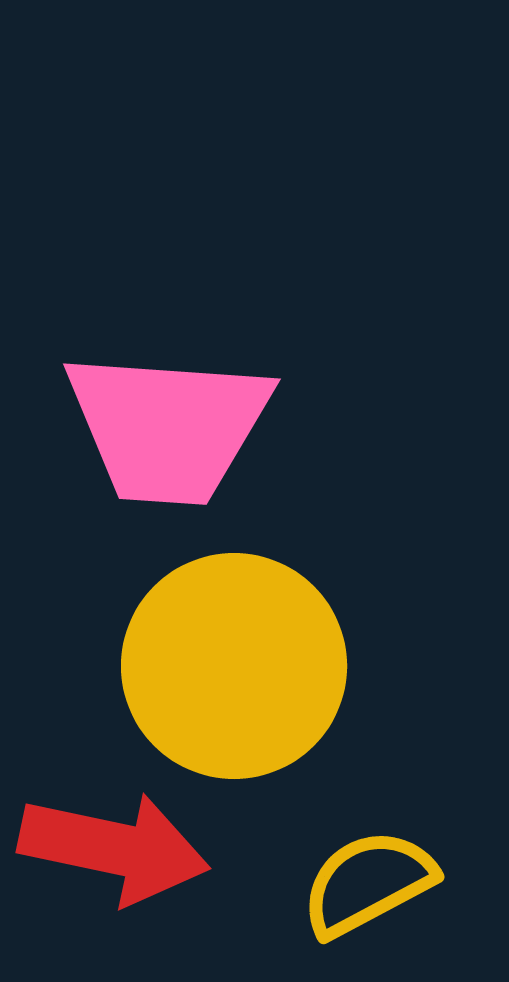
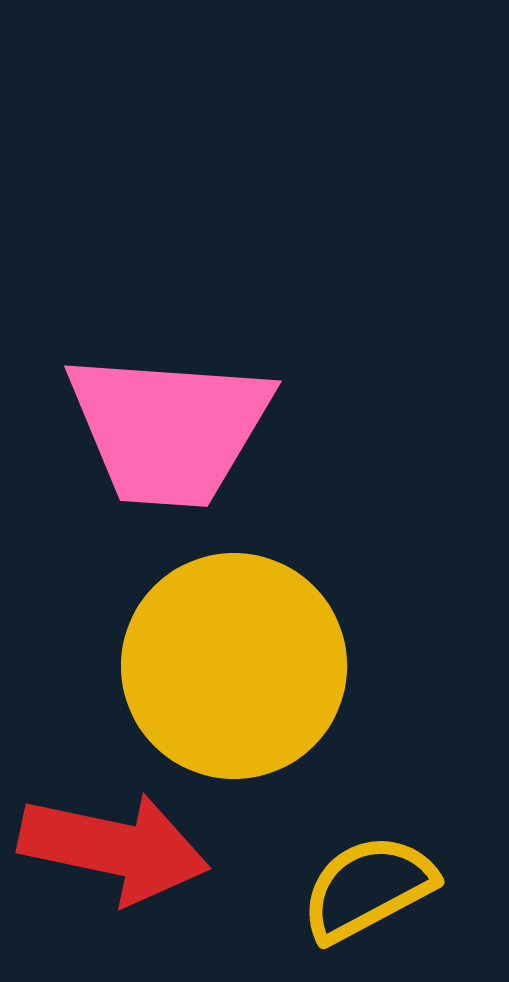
pink trapezoid: moved 1 px right, 2 px down
yellow semicircle: moved 5 px down
